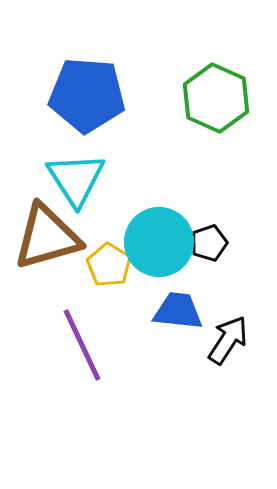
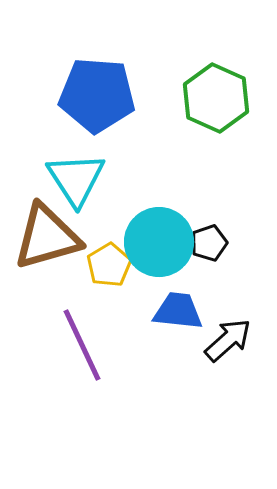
blue pentagon: moved 10 px right
yellow pentagon: rotated 9 degrees clockwise
black arrow: rotated 15 degrees clockwise
